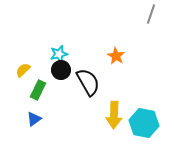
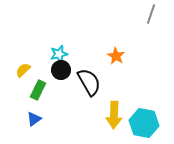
black semicircle: moved 1 px right
